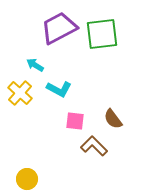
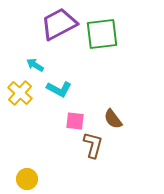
purple trapezoid: moved 4 px up
brown L-shape: moved 1 px left, 1 px up; rotated 60 degrees clockwise
